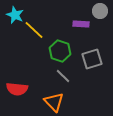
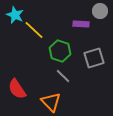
gray square: moved 2 px right, 1 px up
red semicircle: rotated 50 degrees clockwise
orange triangle: moved 3 px left
